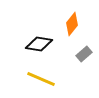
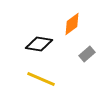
orange diamond: rotated 15 degrees clockwise
gray rectangle: moved 3 px right
